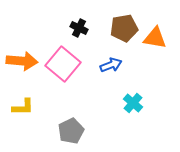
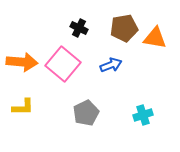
orange arrow: moved 1 px down
cyan cross: moved 10 px right, 12 px down; rotated 30 degrees clockwise
gray pentagon: moved 15 px right, 18 px up
